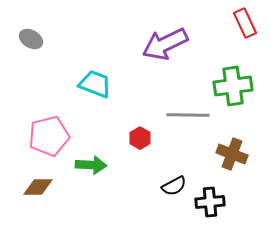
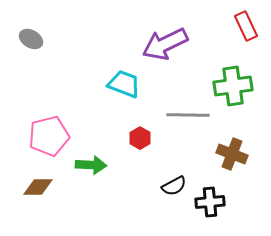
red rectangle: moved 1 px right, 3 px down
cyan trapezoid: moved 29 px right
